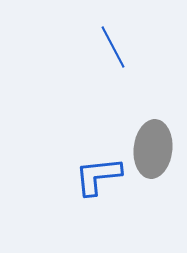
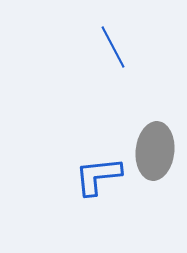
gray ellipse: moved 2 px right, 2 px down
